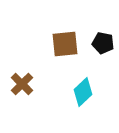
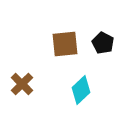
black pentagon: rotated 15 degrees clockwise
cyan diamond: moved 2 px left, 2 px up
